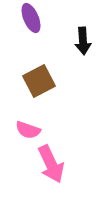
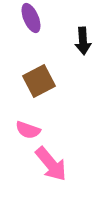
pink arrow: rotated 15 degrees counterclockwise
